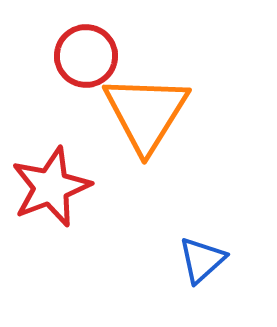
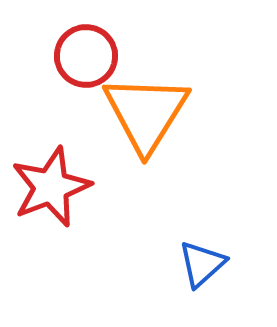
blue triangle: moved 4 px down
